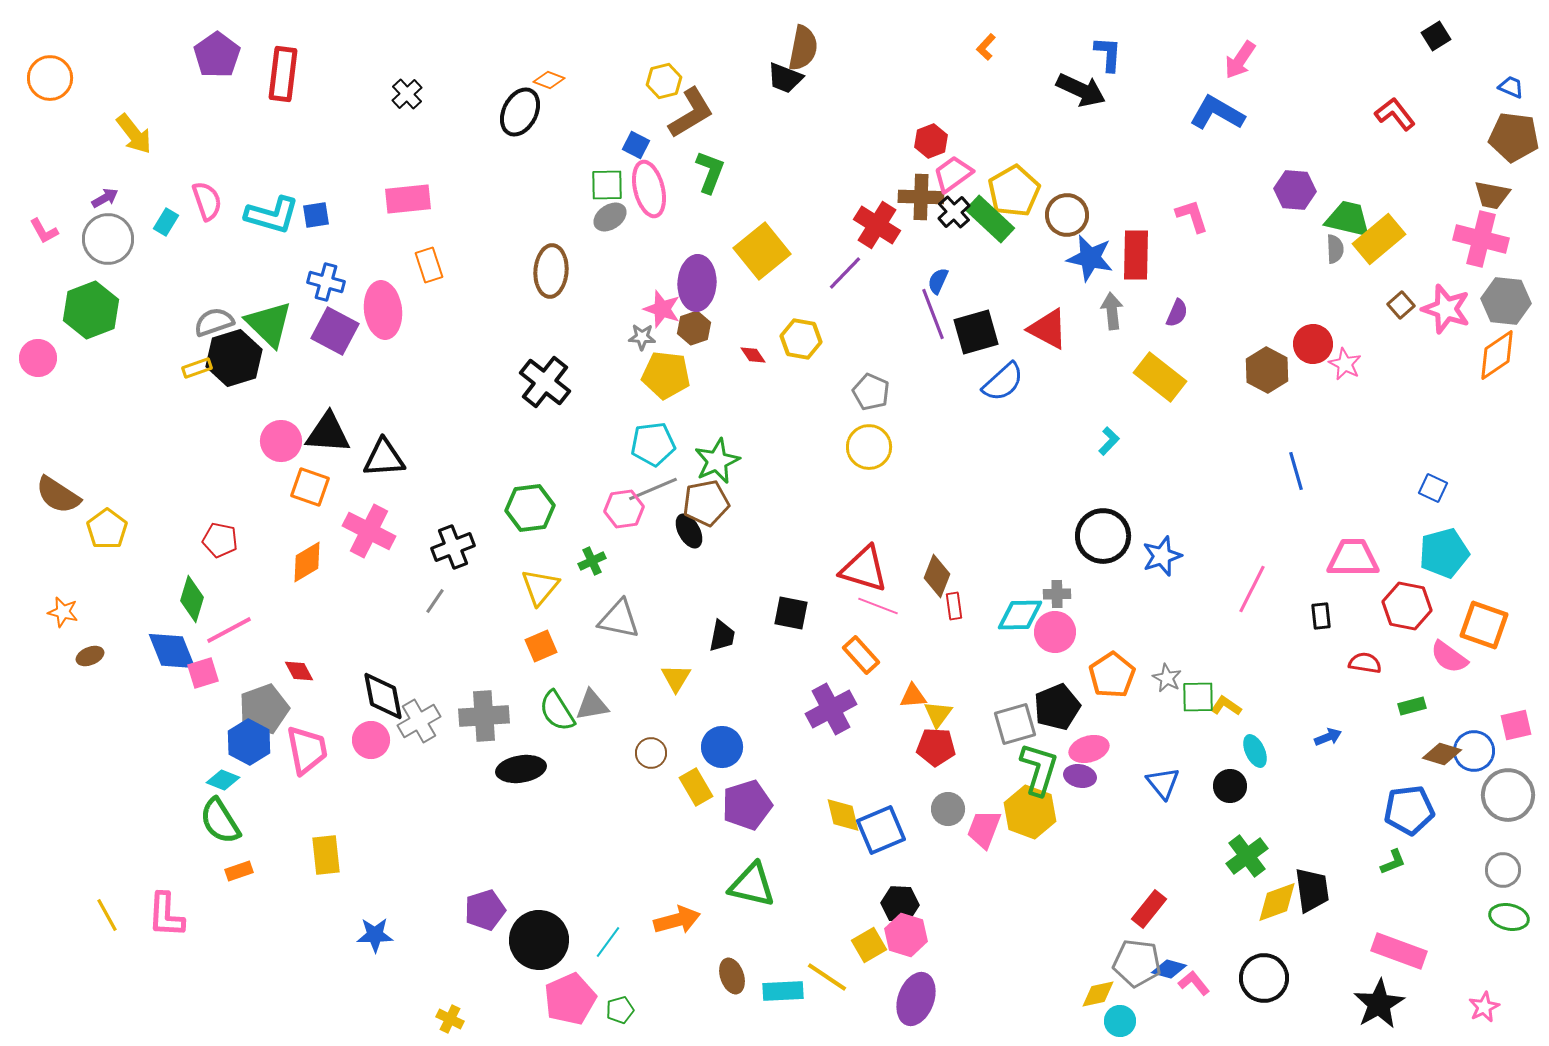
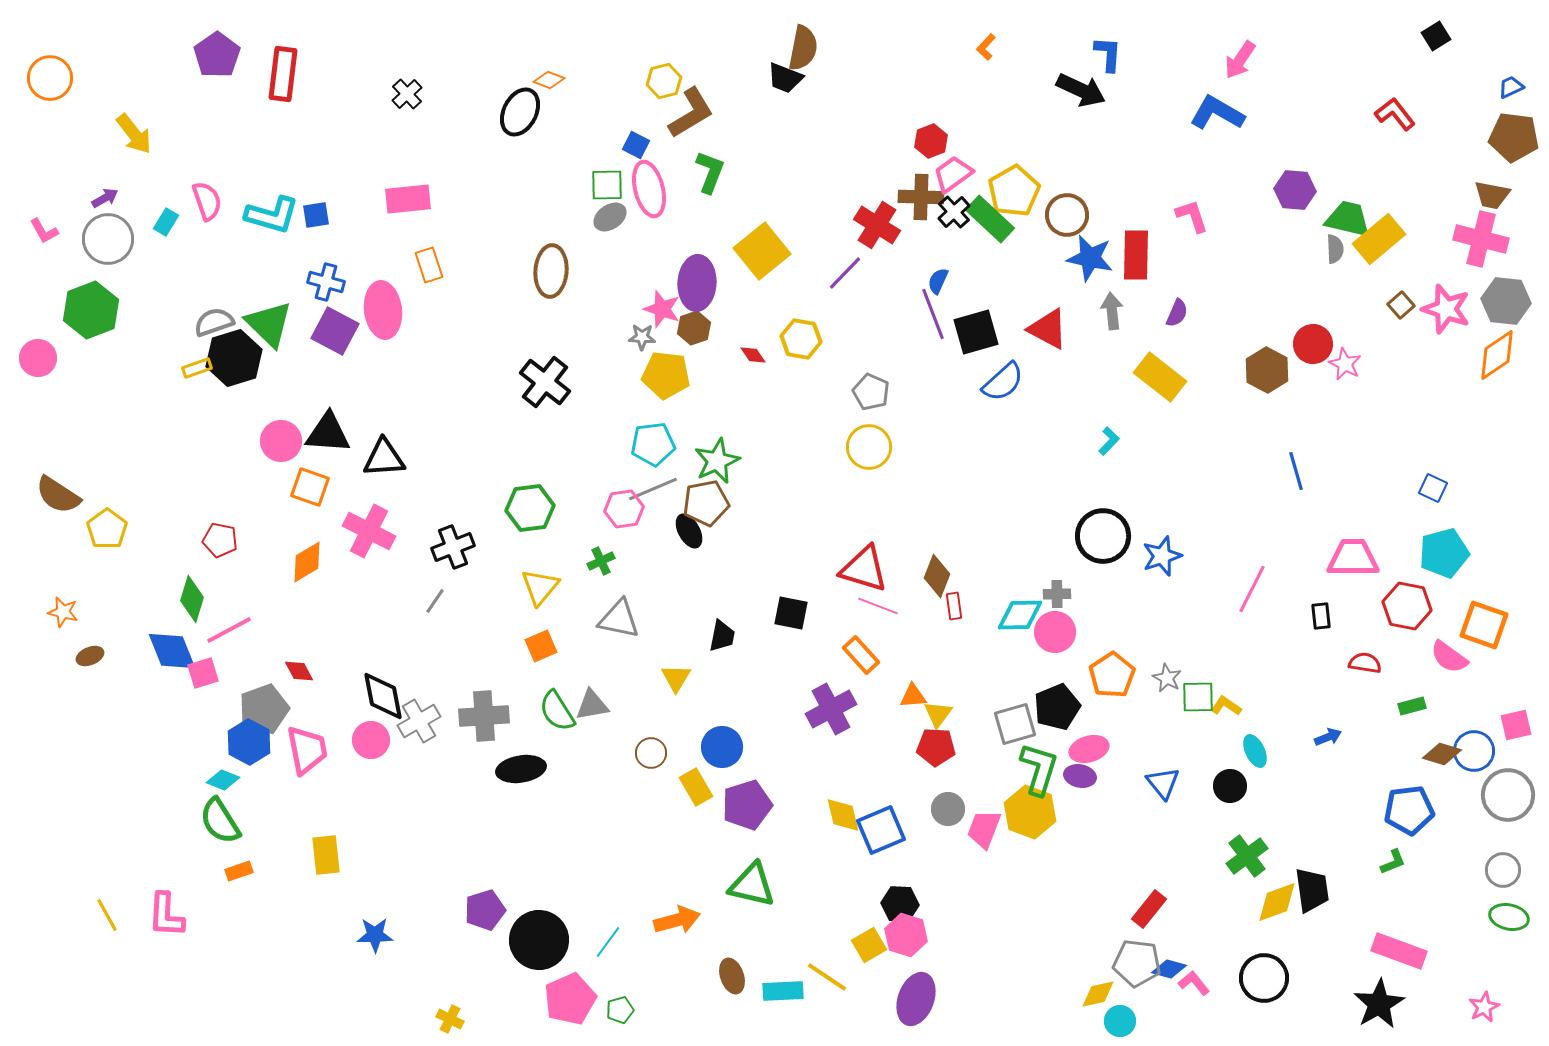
blue trapezoid at (1511, 87): rotated 48 degrees counterclockwise
green cross at (592, 561): moved 9 px right
